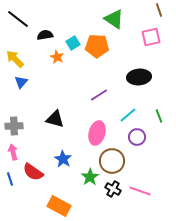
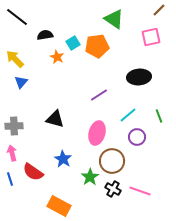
brown line: rotated 64 degrees clockwise
black line: moved 1 px left, 2 px up
orange pentagon: rotated 10 degrees counterclockwise
pink arrow: moved 1 px left, 1 px down
